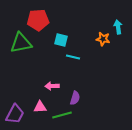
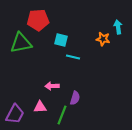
green line: rotated 54 degrees counterclockwise
